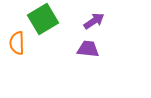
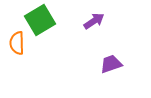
green square: moved 3 px left, 1 px down
purple trapezoid: moved 23 px right, 15 px down; rotated 25 degrees counterclockwise
